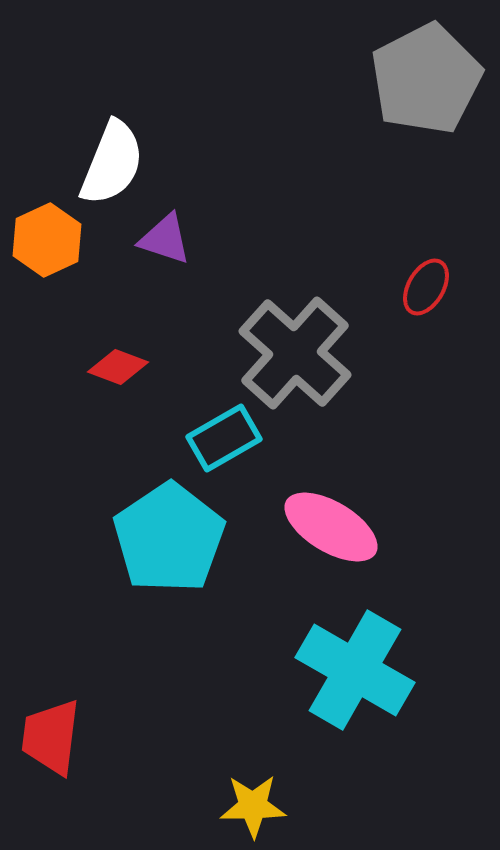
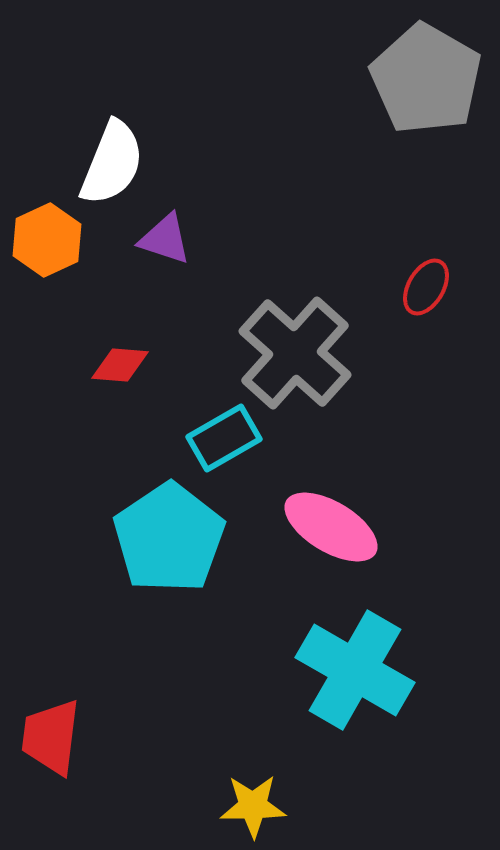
gray pentagon: rotated 15 degrees counterclockwise
red diamond: moved 2 px right, 2 px up; rotated 16 degrees counterclockwise
